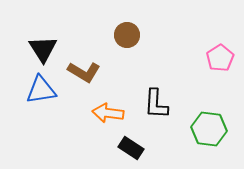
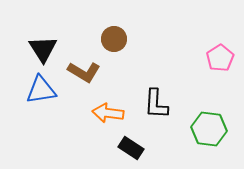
brown circle: moved 13 px left, 4 px down
